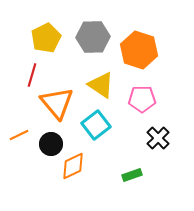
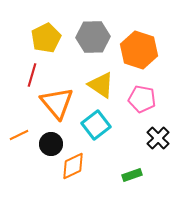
pink pentagon: rotated 12 degrees clockwise
